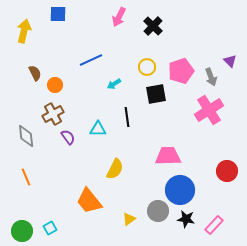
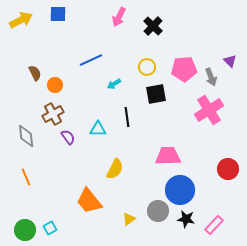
yellow arrow: moved 3 px left, 11 px up; rotated 50 degrees clockwise
pink pentagon: moved 3 px right, 2 px up; rotated 15 degrees clockwise
red circle: moved 1 px right, 2 px up
green circle: moved 3 px right, 1 px up
